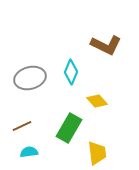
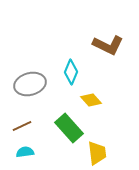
brown L-shape: moved 2 px right
gray ellipse: moved 6 px down
yellow diamond: moved 6 px left, 1 px up
green rectangle: rotated 72 degrees counterclockwise
cyan semicircle: moved 4 px left
